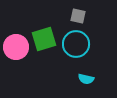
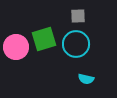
gray square: rotated 14 degrees counterclockwise
